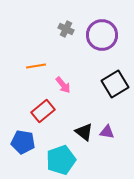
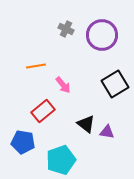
black triangle: moved 2 px right, 8 px up
